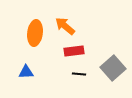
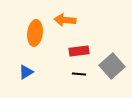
orange arrow: moved 6 px up; rotated 35 degrees counterclockwise
red rectangle: moved 5 px right
gray square: moved 1 px left, 2 px up
blue triangle: rotated 28 degrees counterclockwise
